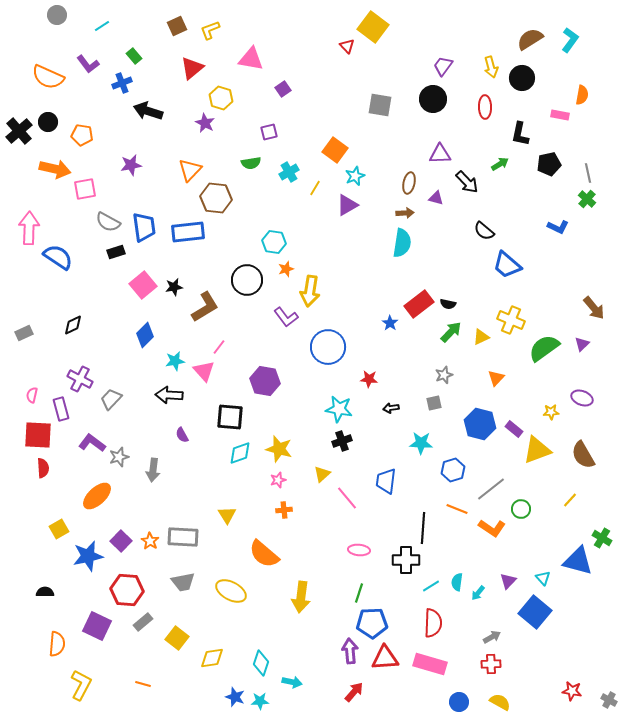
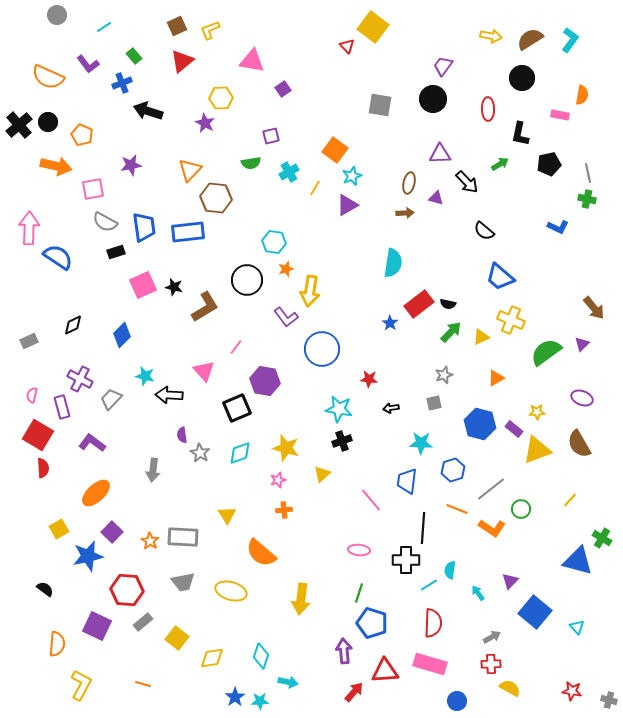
cyan line at (102, 26): moved 2 px right, 1 px down
pink triangle at (251, 59): moved 1 px right, 2 px down
yellow arrow at (491, 67): moved 31 px up; rotated 65 degrees counterclockwise
red triangle at (192, 68): moved 10 px left, 7 px up
yellow hexagon at (221, 98): rotated 20 degrees counterclockwise
red ellipse at (485, 107): moved 3 px right, 2 px down
black cross at (19, 131): moved 6 px up
purple square at (269, 132): moved 2 px right, 4 px down
orange pentagon at (82, 135): rotated 15 degrees clockwise
orange arrow at (55, 169): moved 1 px right, 3 px up
cyan star at (355, 176): moved 3 px left
pink square at (85, 189): moved 8 px right
green cross at (587, 199): rotated 30 degrees counterclockwise
gray semicircle at (108, 222): moved 3 px left
cyan semicircle at (402, 243): moved 9 px left, 20 px down
blue trapezoid at (507, 265): moved 7 px left, 12 px down
pink square at (143, 285): rotated 16 degrees clockwise
black star at (174, 287): rotated 24 degrees clockwise
gray rectangle at (24, 333): moved 5 px right, 8 px down
blue diamond at (145, 335): moved 23 px left
pink line at (219, 347): moved 17 px right
blue circle at (328, 347): moved 6 px left, 2 px down
green semicircle at (544, 348): moved 2 px right, 4 px down
cyan star at (175, 361): moved 30 px left, 15 px down; rotated 24 degrees clockwise
orange triangle at (496, 378): rotated 18 degrees clockwise
purple rectangle at (61, 409): moved 1 px right, 2 px up
yellow star at (551, 412): moved 14 px left
black square at (230, 417): moved 7 px right, 9 px up; rotated 28 degrees counterclockwise
red square at (38, 435): rotated 28 degrees clockwise
purple semicircle at (182, 435): rotated 21 degrees clockwise
yellow star at (279, 449): moved 7 px right, 1 px up
brown semicircle at (583, 455): moved 4 px left, 11 px up
gray star at (119, 457): moved 81 px right, 4 px up; rotated 24 degrees counterclockwise
blue trapezoid at (386, 481): moved 21 px right
orange ellipse at (97, 496): moved 1 px left, 3 px up
pink line at (347, 498): moved 24 px right, 2 px down
purple square at (121, 541): moved 9 px left, 9 px up
orange semicircle at (264, 554): moved 3 px left, 1 px up
cyan triangle at (543, 578): moved 34 px right, 49 px down
purple triangle at (508, 581): moved 2 px right
cyan semicircle at (457, 582): moved 7 px left, 12 px up
cyan line at (431, 586): moved 2 px left, 1 px up
yellow ellipse at (231, 591): rotated 12 degrees counterclockwise
black semicircle at (45, 592): moved 3 px up; rotated 36 degrees clockwise
cyan arrow at (478, 593): rotated 105 degrees clockwise
yellow arrow at (301, 597): moved 2 px down
blue pentagon at (372, 623): rotated 20 degrees clockwise
purple arrow at (350, 651): moved 6 px left
red triangle at (385, 658): moved 13 px down
cyan diamond at (261, 663): moved 7 px up
cyan arrow at (292, 682): moved 4 px left
blue star at (235, 697): rotated 18 degrees clockwise
gray cross at (609, 700): rotated 14 degrees counterclockwise
blue circle at (459, 702): moved 2 px left, 1 px up
yellow semicircle at (500, 702): moved 10 px right, 14 px up
